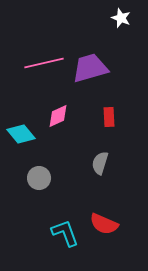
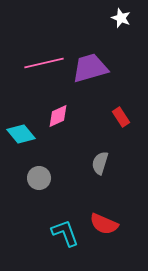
red rectangle: moved 12 px right; rotated 30 degrees counterclockwise
